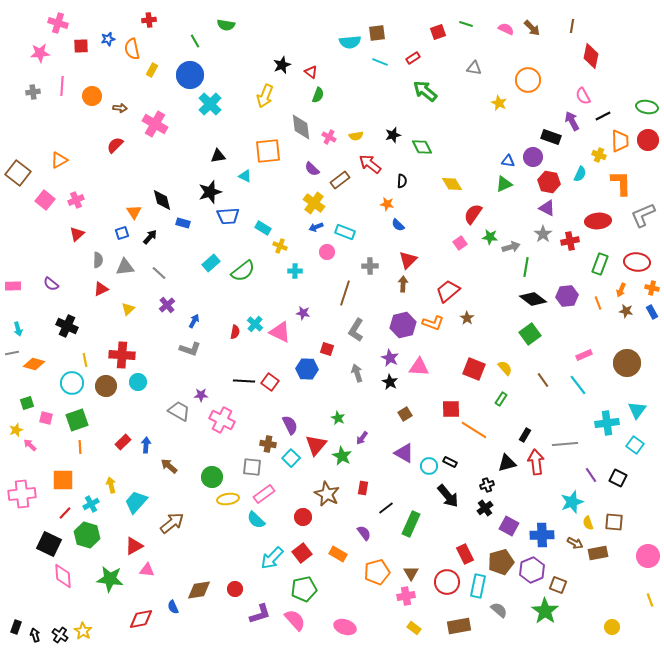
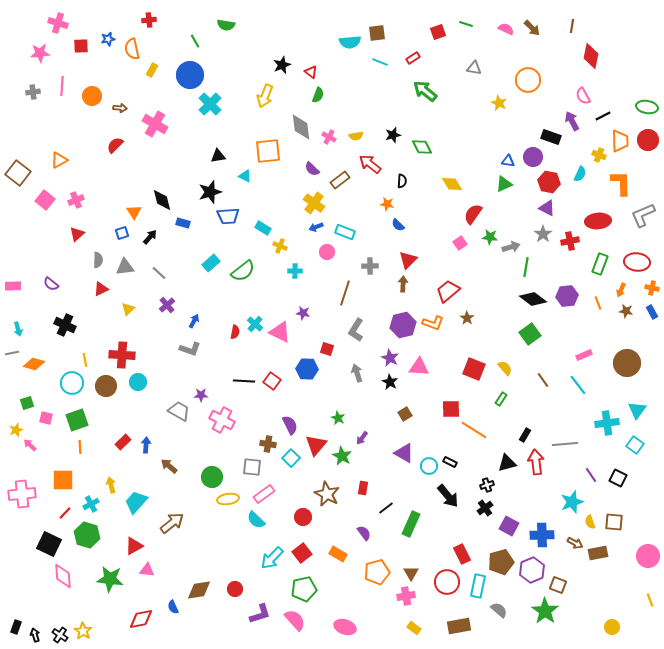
black cross at (67, 326): moved 2 px left, 1 px up
red square at (270, 382): moved 2 px right, 1 px up
yellow semicircle at (588, 523): moved 2 px right, 1 px up
red rectangle at (465, 554): moved 3 px left
